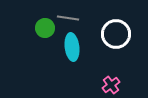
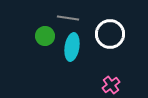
green circle: moved 8 px down
white circle: moved 6 px left
cyan ellipse: rotated 16 degrees clockwise
